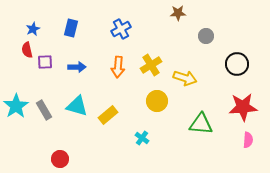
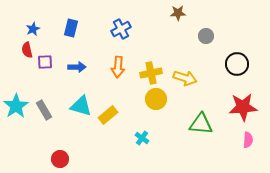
yellow cross: moved 8 px down; rotated 20 degrees clockwise
yellow circle: moved 1 px left, 2 px up
cyan triangle: moved 4 px right
